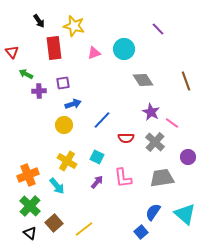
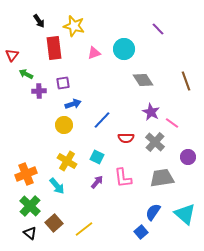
red triangle: moved 3 px down; rotated 16 degrees clockwise
orange cross: moved 2 px left, 1 px up
